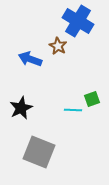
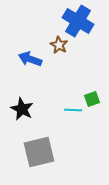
brown star: moved 1 px right, 1 px up
black star: moved 1 px right, 1 px down; rotated 20 degrees counterclockwise
gray square: rotated 36 degrees counterclockwise
